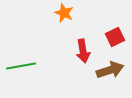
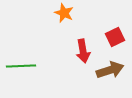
green line: rotated 8 degrees clockwise
